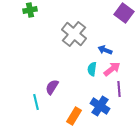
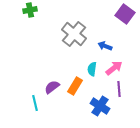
purple square: moved 1 px right, 1 px down
blue arrow: moved 4 px up
pink arrow: moved 2 px right, 1 px up
purple semicircle: rotated 21 degrees clockwise
cyan line: moved 1 px left, 1 px down
orange rectangle: moved 1 px right, 30 px up
